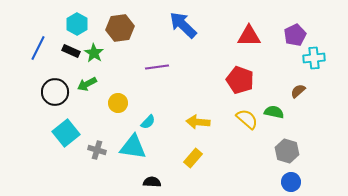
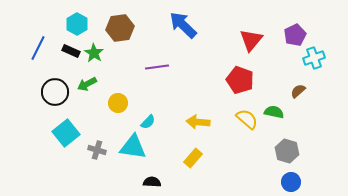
red triangle: moved 2 px right, 4 px down; rotated 50 degrees counterclockwise
cyan cross: rotated 15 degrees counterclockwise
